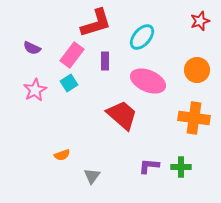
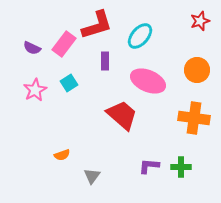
red L-shape: moved 1 px right, 2 px down
cyan ellipse: moved 2 px left, 1 px up
pink rectangle: moved 8 px left, 11 px up
